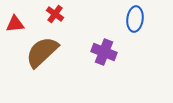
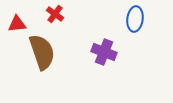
red triangle: moved 2 px right
brown semicircle: rotated 114 degrees clockwise
